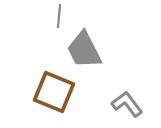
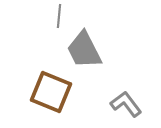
brown square: moved 3 px left
gray L-shape: moved 1 px left
